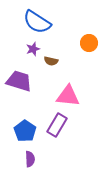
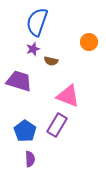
blue semicircle: rotated 76 degrees clockwise
orange circle: moved 1 px up
pink triangle: rotated 15 degrees clockwise
